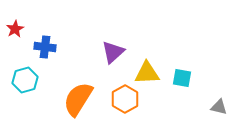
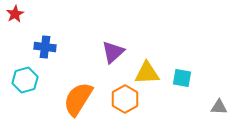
red star: moved 15 px up
gray triangle: rotated 12 degrees counterclockwise
